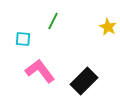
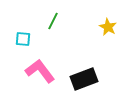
black rectangle: moved 2 px up; rotated 24 degrees clockwise
